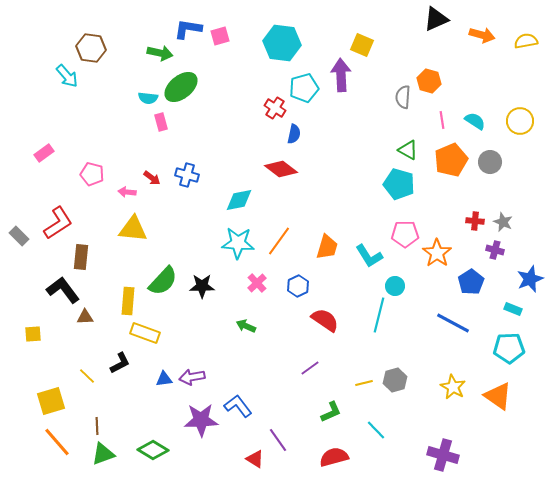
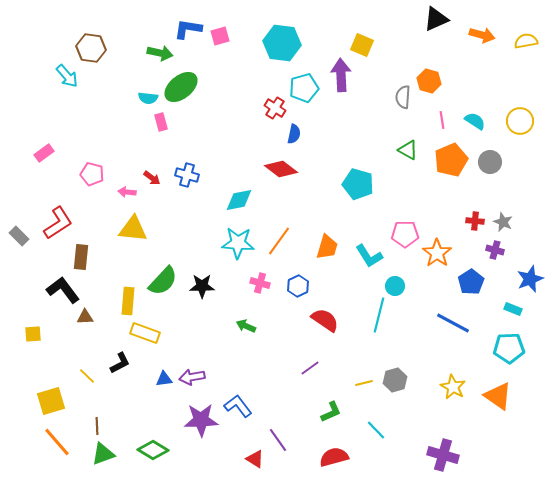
cyan pentagon at (399, 184): moved 41 px left
pink cross at (257, 283): moved 3 px right; rotated 30 degrees counterclockwise
